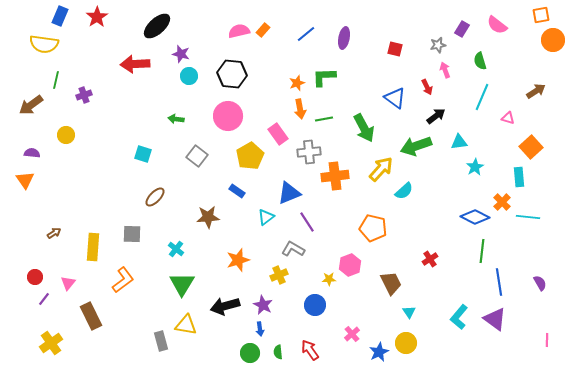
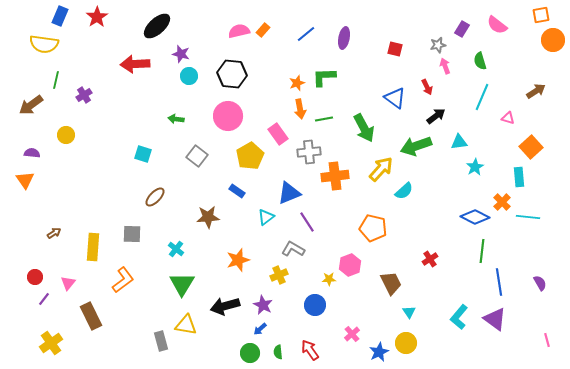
pink arrow at (445, 70): moved 4 px up
purple cross at (84, 95): rotated 14 degrees counterclockwise
blue arrow at (260, 329): rotated 56 degrees clockwise
pink line at (547, 340): rotated 16 degrees counterclockwise
